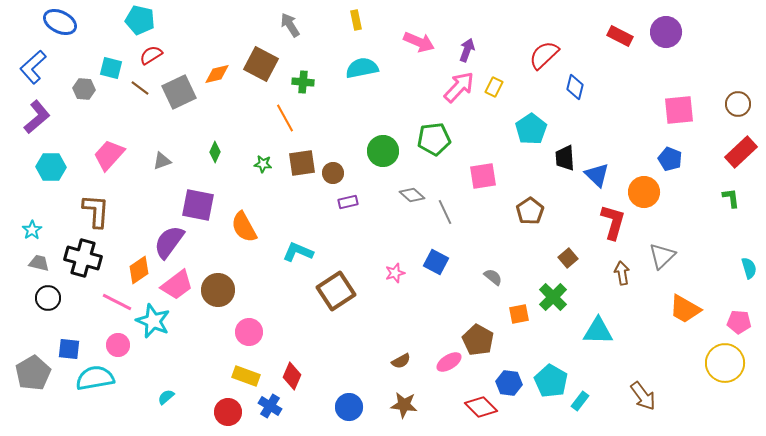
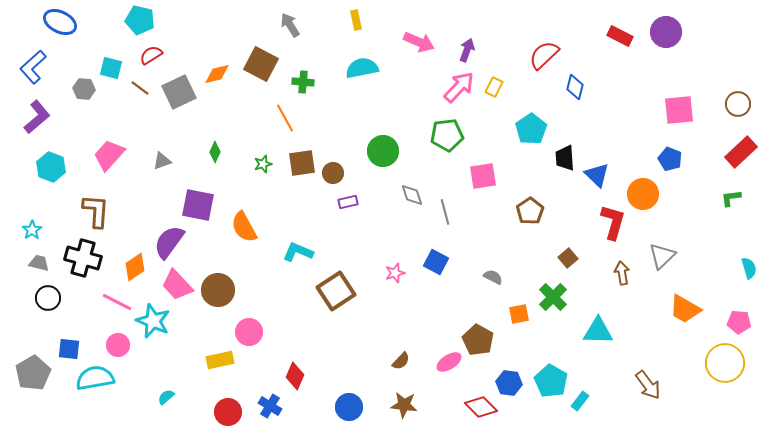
green pentagon at (434, 139): moved 13 px right, 4 px up
green star at (263, 164): rotated 24 degrees counterclockwise
cyan hexagon at (51, 167): rotated 20 degrees clockwise
orange circle at (644, 192): moved 1 px left, 2 px down
gray diamond at (412, 195): rotated 30 degrees clockwise
green L-shape at (731, 198): rotated 90 degrees counterclockwise
gray line at (445, 212): rotated 10 degrees clockwise
orange diamond at (139, 270): moved 4 px left, 3 px up
gray semicircle at (493, 277): rotated 12 degrees counterclockwise
pink trapezoid at (177, 285): rotated 84 degrees clockwise
brown semicircle at (401, 361): rotated 18 degrees counterclockwise
yellow rectangle at (246, 376): moved 26 px left, 16 px up; rotated 32 degrees counterclockwise
red diamond at (292, 376): moved 3 px right
brown arrow at (643, 396): moved 5 px right, 11 px up
